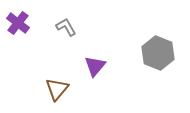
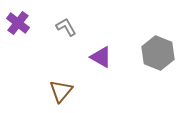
purple triangle: moved 6 px right, 9 px up; rotated 40 degrees counterclockwise
brown triangle: moved 4 px right, 2 px down
